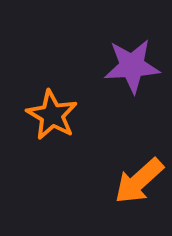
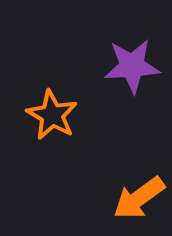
orange arrow: moved 17 px down; rotated 6 degrees clockwise
